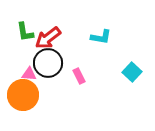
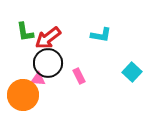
cyan L-shape: moved 2 px up
pink triangle: moved 9 px right, 5 px down
